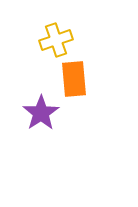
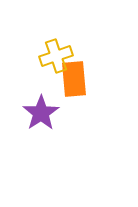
yellow cross: moved 16 px down
